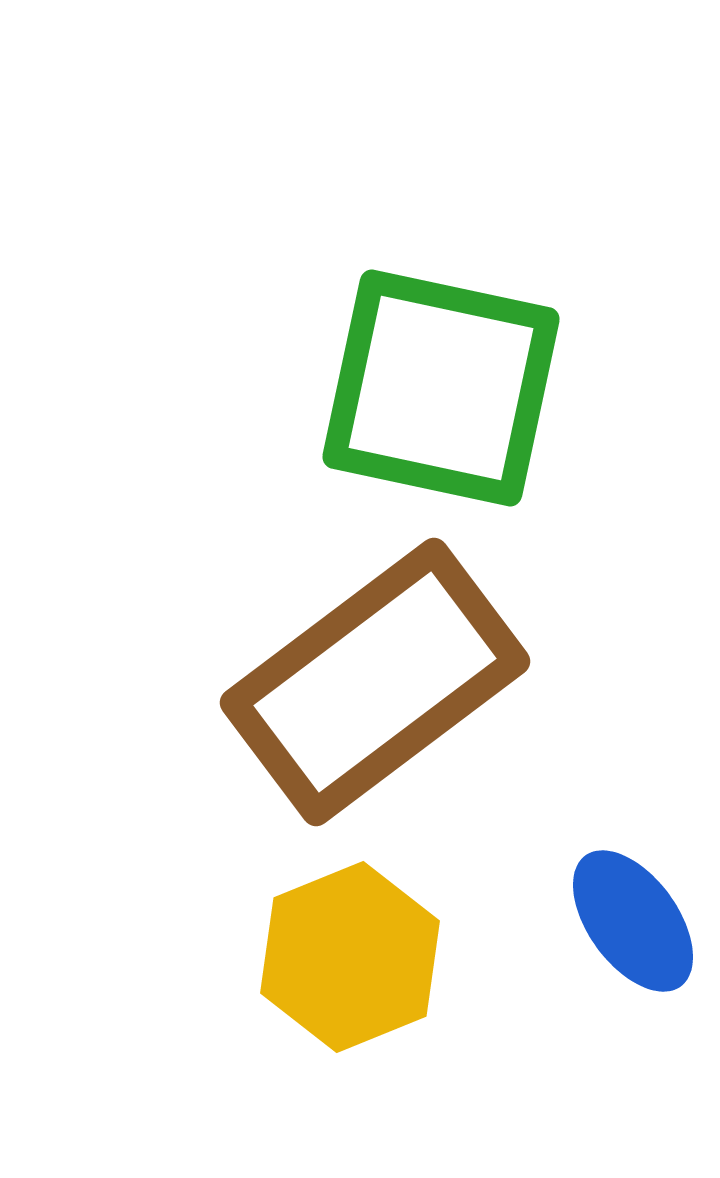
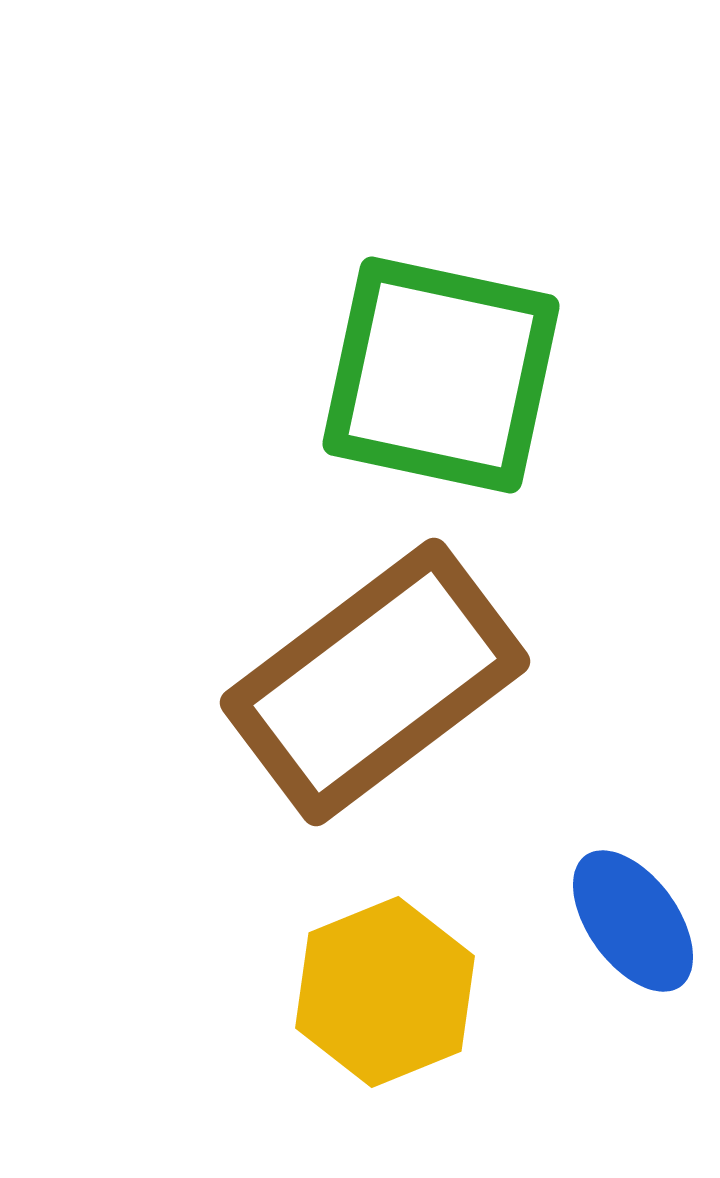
green square: moved 13 px up
yellow hexagon: moved 35 px right, 35 px down
